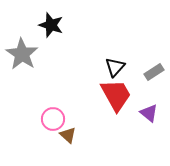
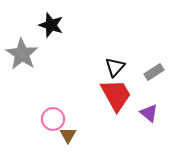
brown triangle: rotated 18 degrees clockwise
